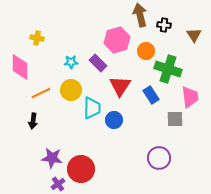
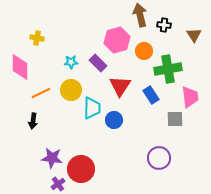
orange circle: moved 2 px left
green cross: rotated 28 degrees counterclockwise
